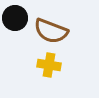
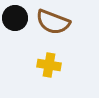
brown semicircle: moved 2 px right, 9 px up
